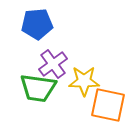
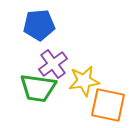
blue pentagon: moved 2 px right, 1 px down
yellow star: rotated 8 degrees counterclockwise
